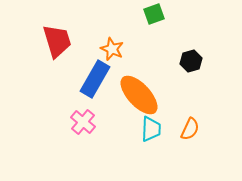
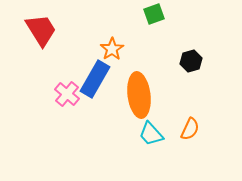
red trapezoid: moved 16 px left, 11 px up; rotated 15 degrees counterclockwise
orange star: rotated 15 degrees clockwise
orange ellipse: rotated 36 degrees clockwise
pink cross: moved 16 px left, 28 px up
cyan trapezoid: moved 5 px down; rotated 136 degrees clockwise
